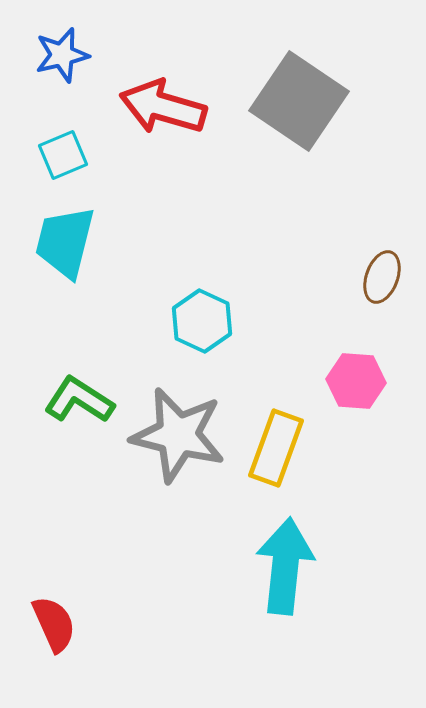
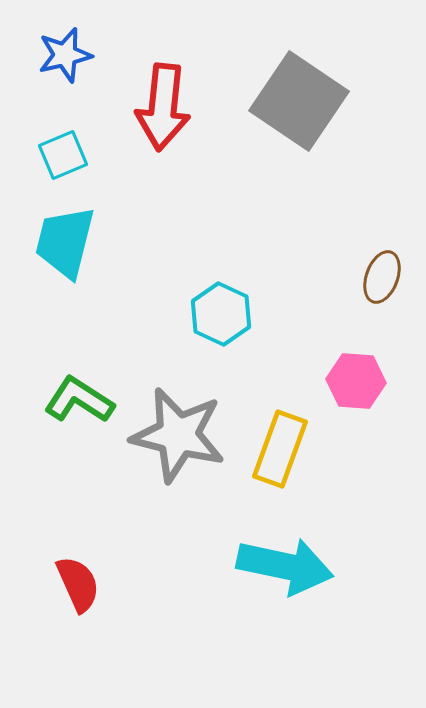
blue star: moved 3 px right
red arrow: rotated 100 degrees counterclockwise
cyan hexagon: moved 19 px right, 7 px up
yellow rectangle: moved 4 px right, 1 px down
cyan arrow: rotated 96 degrees clockwise
red semicircle: moved 24 px right, 40 px up
